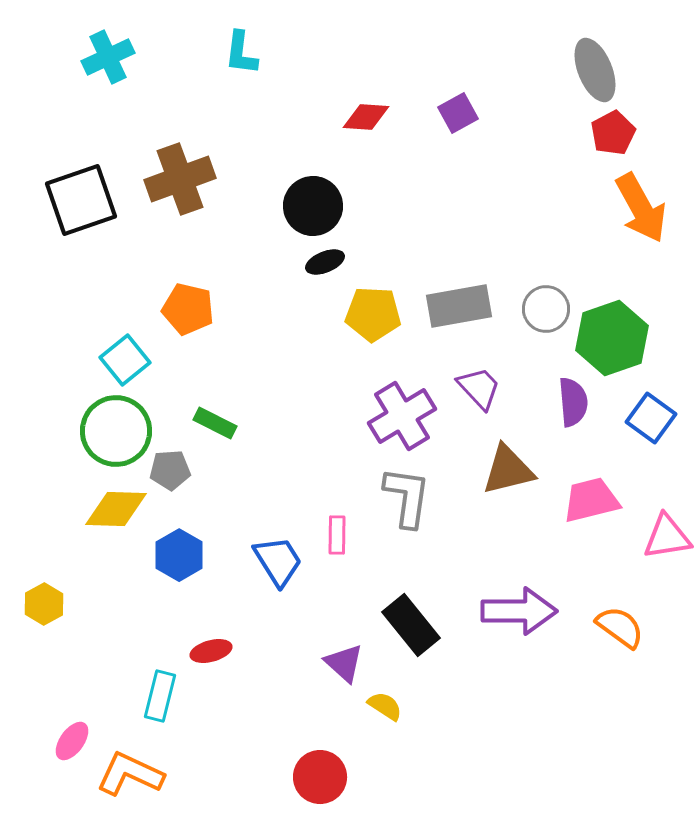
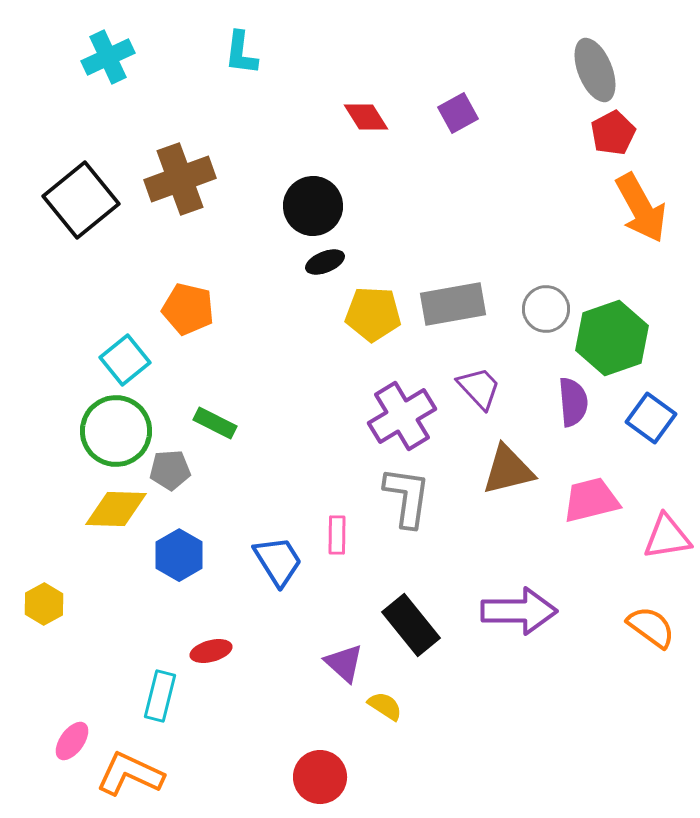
red diamond at (366, 117): rotated 54 degrees clockwise
black square at (81, 200): rotated 20 degrees counterclockwise
gray rectangle at (459, 306): moved 6 px left, 2 px up
orange semicircle at (620, 627): moved 31 px right
